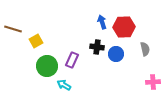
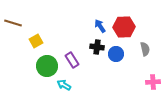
blue arrow: moved 2 px left, 4 px down; rotated 16 degrees counterclockwise
brown line: moved 6 px up
purple rectangle: rotated 56 degrees counterclockwise
